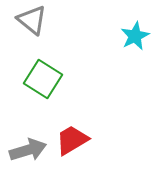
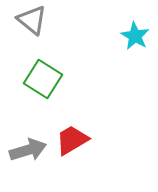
cyan star: rotated 16 degrees counterclockwise
